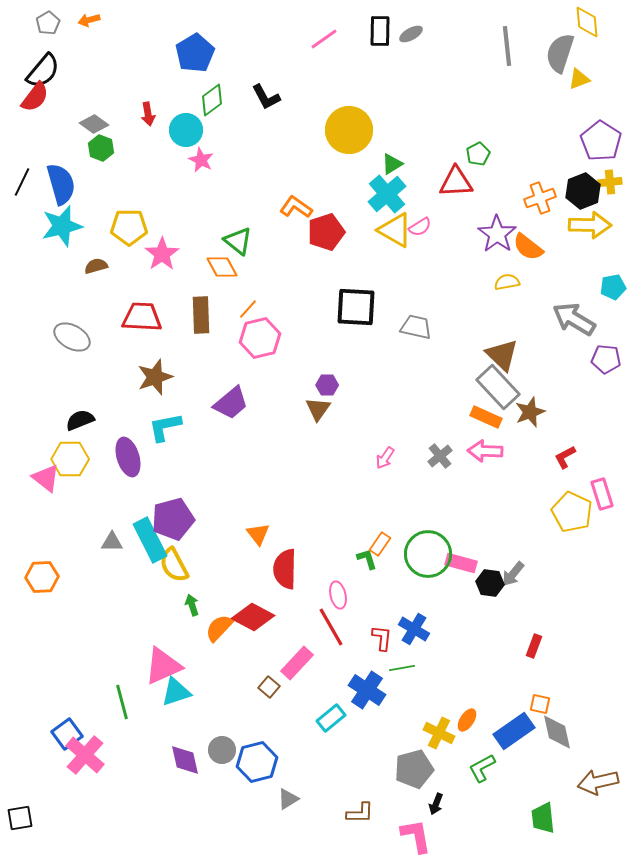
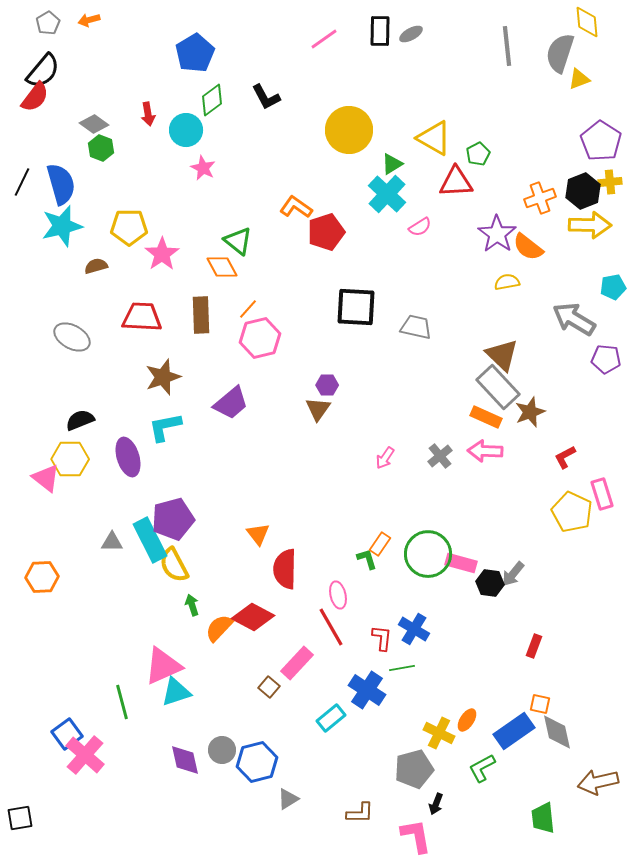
pink star at (201, 160): moved 2 px right, 8 px down
cyan cross at (387, 194): rotated 6 degrees counterclockwise
yellow triangle at (395, 230): moved 39 px right, 92 px up
brown star at (155, 377): moved 8 px right
